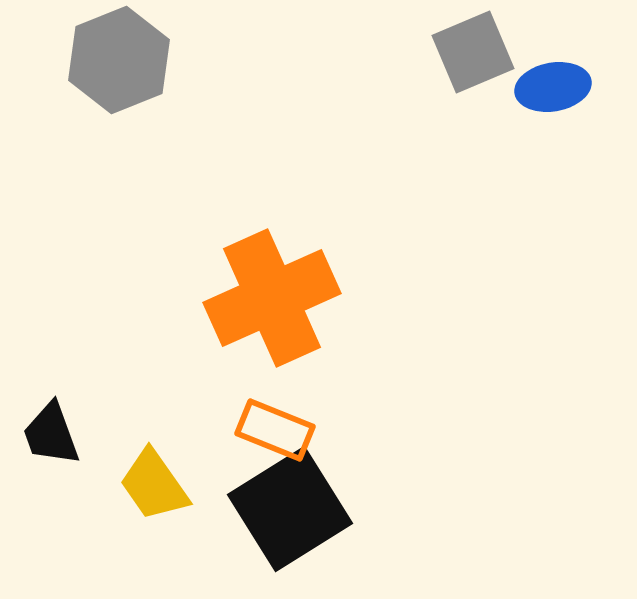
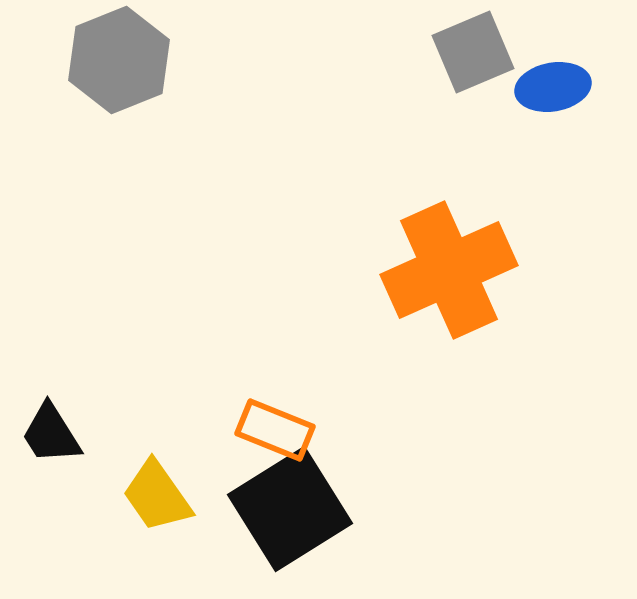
orange cross: moved 177 px right, 28 px up
black trapezoid: rotated 12 degrees counterclockwise
yellow trapezoid: moved 3 px right, 11 px down
